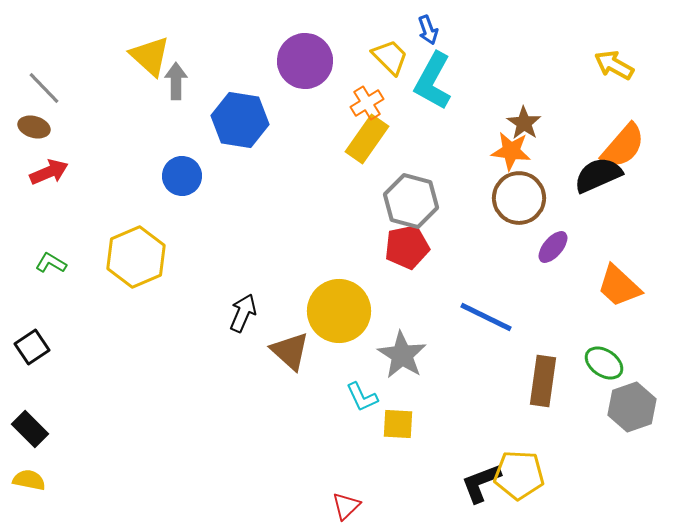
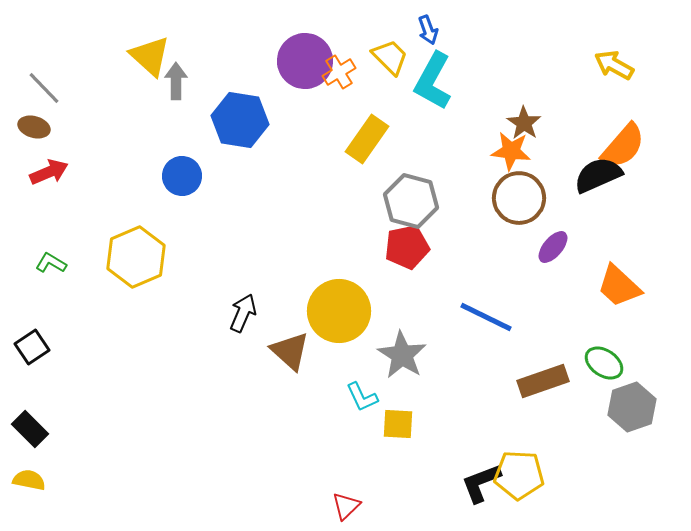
orange cross at (367, 103): moved 28 px left, 31 px up
brown rectangle at (543, 381): rotated 63 degrees clockwise
